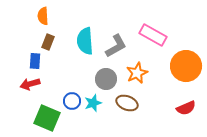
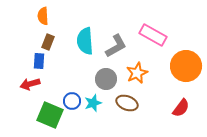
blue rectangle: moved 4 px right
red semicircle: moved 5 px left; rotated 30 degrees counterclockwise
green square: moved 3 px right, 3 px up
